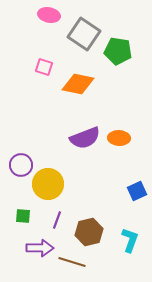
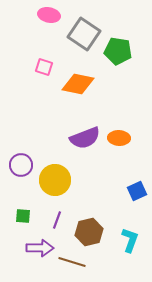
yellow circle: moved 7 px right, 4 px up
